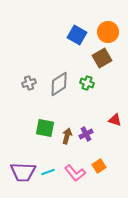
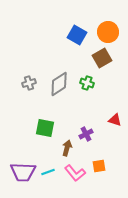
brown arrow: moved 12 px down
orange square: rotated 24 degrees clockwise
